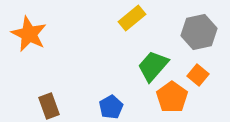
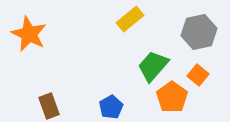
yellow rectangle: moved 2 px left, 1 px down
